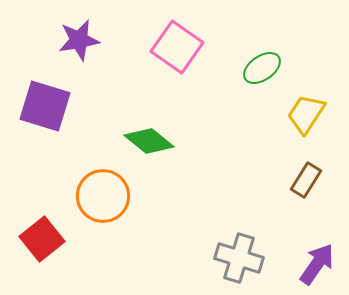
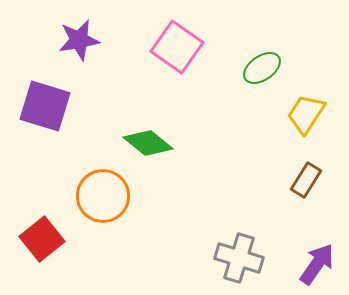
green diamond: moved 1 px left, 2 px down
